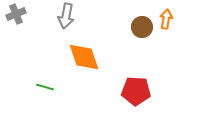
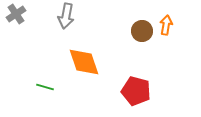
gray cross: rotated 12 degrees counterclockwise
orange arrow: moved 6 px down
brown circle: moved 4 px down
orange diamond: moved 5 px down
red pentagon: rotated 12 degrees clockwise
